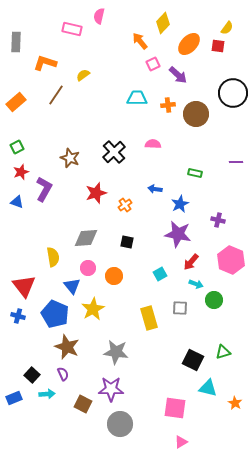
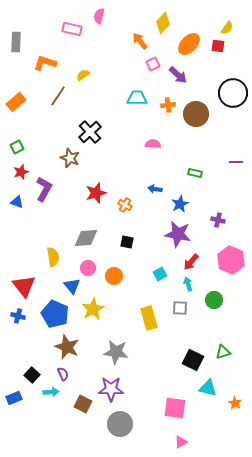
brown line at (56, 95): moved 2 px right, 1 px down
black cross at (114, 152): moved 24 px left, 20 px up
orange cross at (125, 205): rotated 24 degrees counterclockwise
cyan arrow at (196, 284): moved 8 px left; rotated 128 degrees counterclockwise
cyan arrow at (47, 394): moved 4 px right, 2 px up
